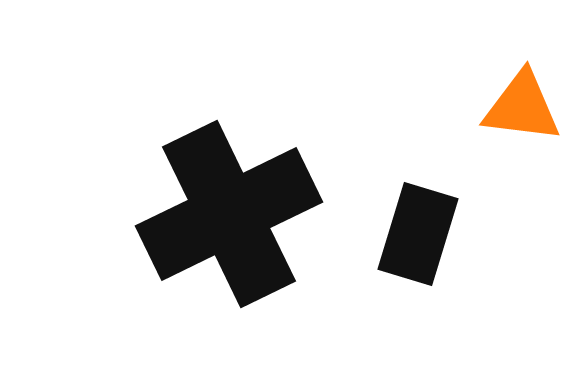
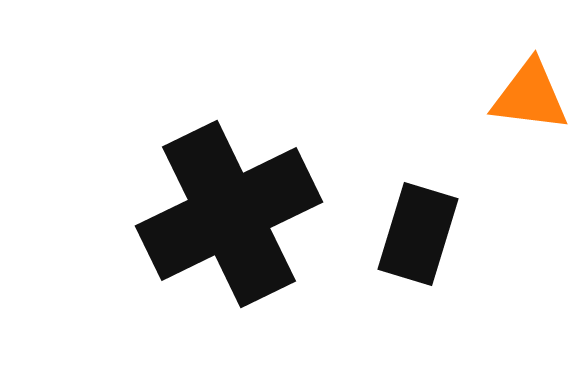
orange triangle: moved 8 px right, 11 px up
